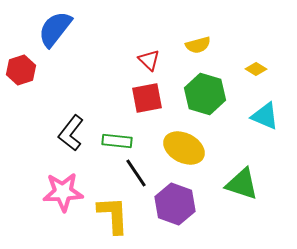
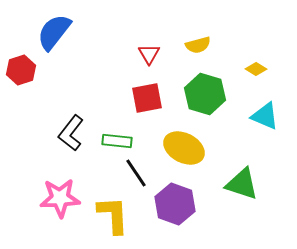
blue semicircle: moved 1 px left, 3 px down
red triangle: moved 6 px up; rotated 15 degrees clockwise
pink star: moved 3 px left, 6 px down
